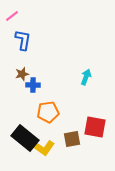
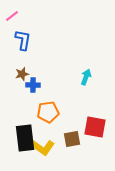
black rectangle: rotated 44 degrees clockwise
